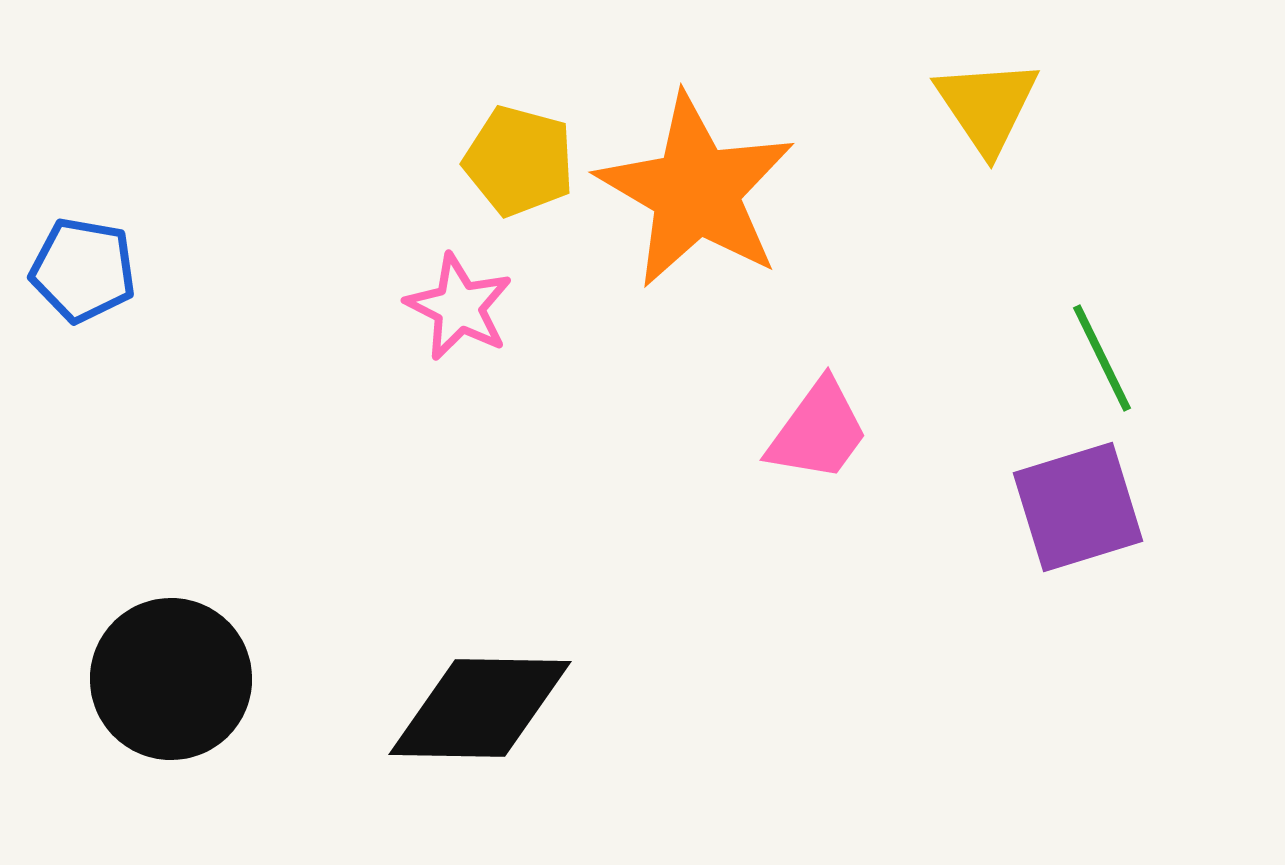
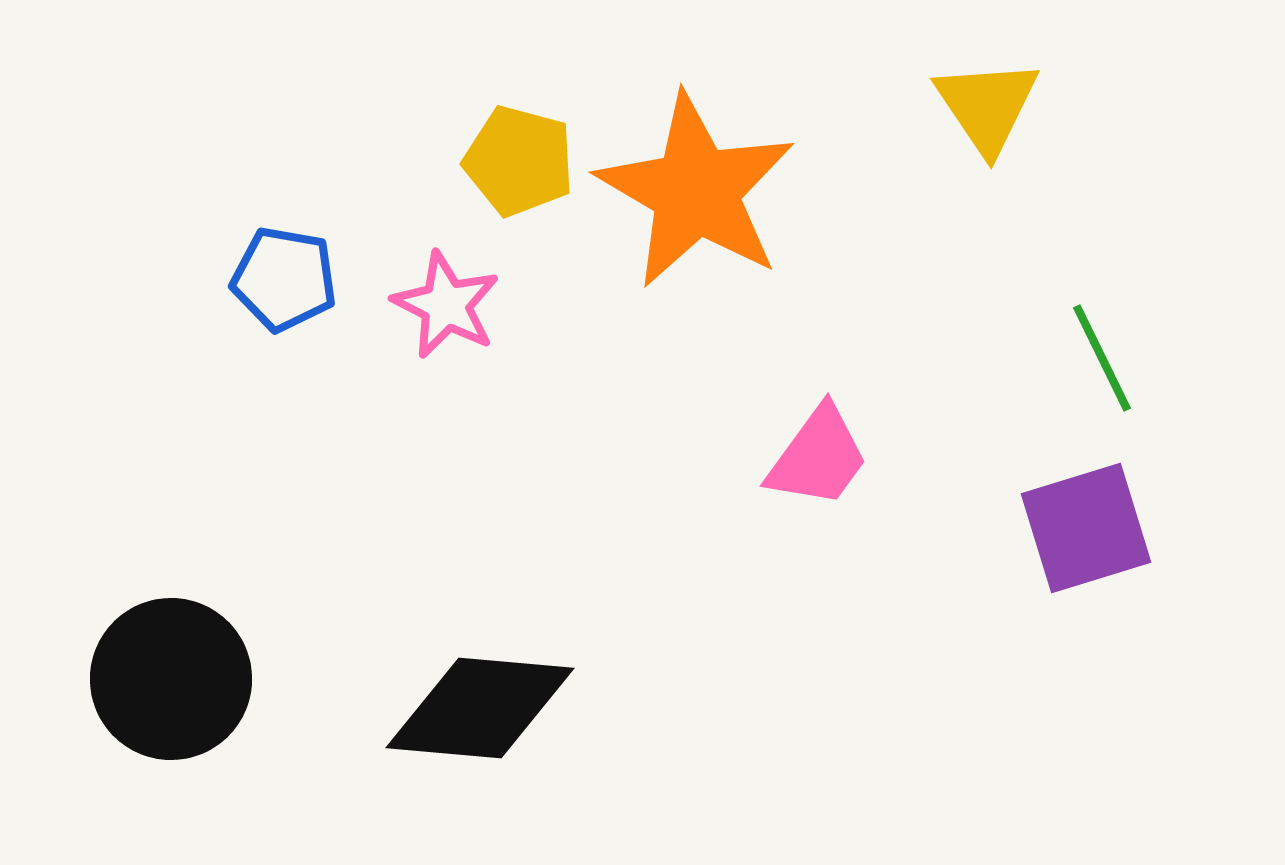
blue pentagon: moved 201 px right, 9 px down
pink star: moved 13 px left, 2 px up
pink trapezoid: moved 26 px down
purple square: moved 8 px right, 21 px down
black diamond: rotated 4 degrees clockwise
